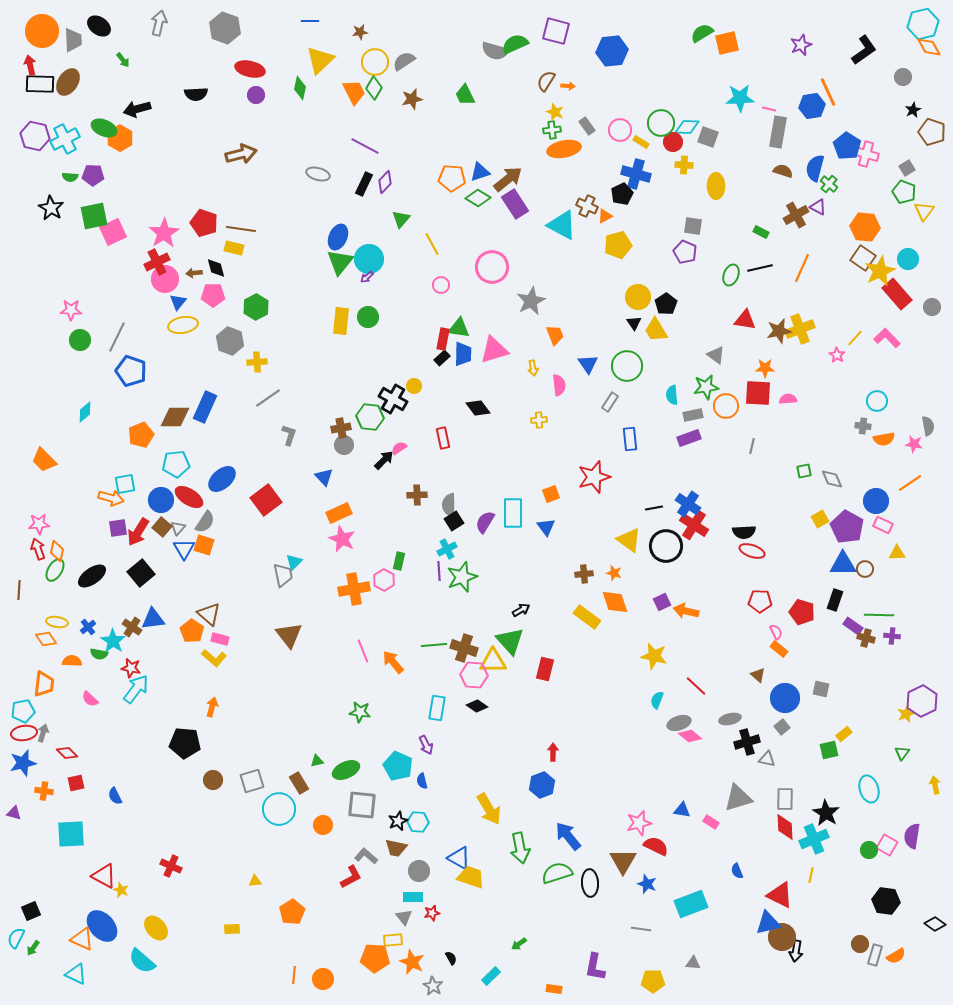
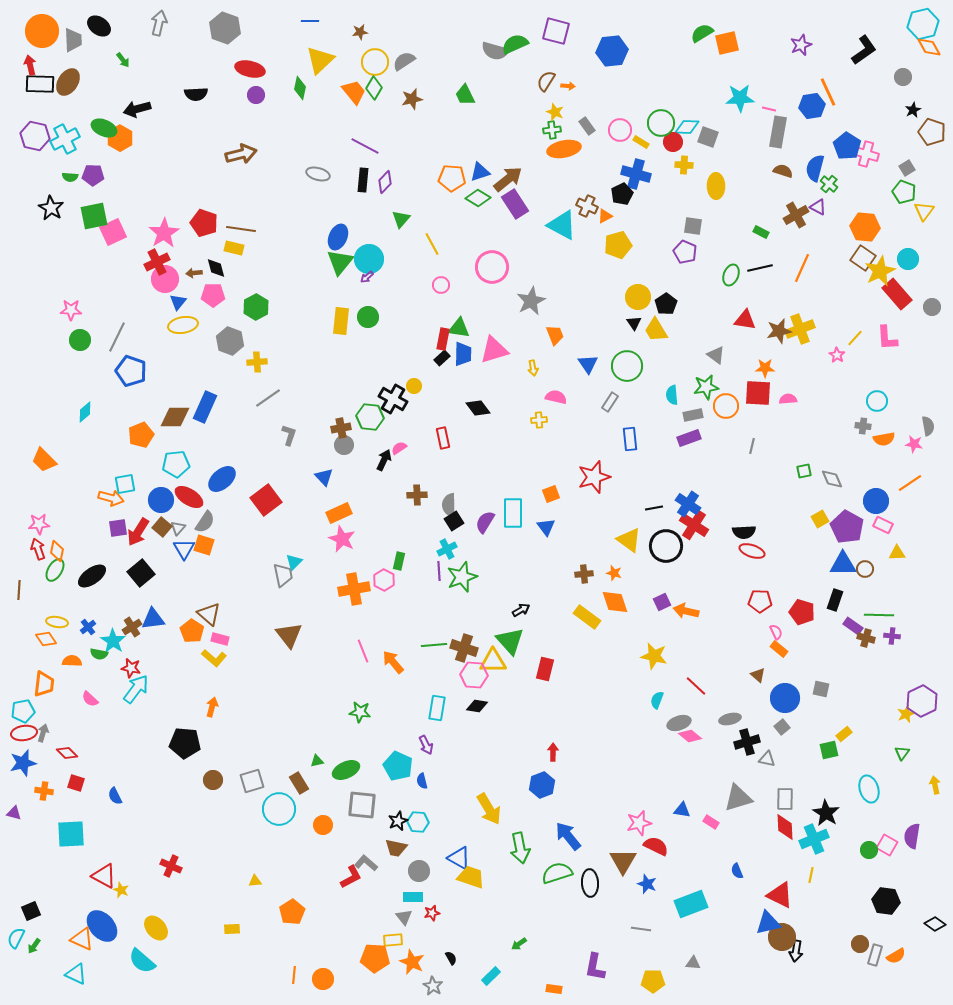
orange trapezoid at (354, 92): rotated 12 degrees counterclockwise
black rectangle at (364, 184): moved 1 px left, 4 px up; rotated 20 degrees counterclockwise
pink L-shape at (887, 338): rotated 140 degrees counterclockwise
pink semicircle at (559, 385): moved 3 px left, 12 px down; rotated 70 degrees counterclockwise
black arrow at (384, 460): rotated 20 degrees counterclockwise
brown cross at (132, 627): rotated 24 degrees clockwise
black diamond at (477, 706): rotated 25 degrees counterclockwise
red square at (76, 783): rotated 30 degrees clockwise
gray L-shape at (366, 856): moved 7 px down
green arrow at (33, 948): moved 1 px right, 2 px up
